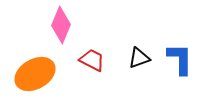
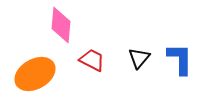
pink diamond: rotated 18 degrees counterclockwise
black triangle: rotated 30 degrees counterclockwise
